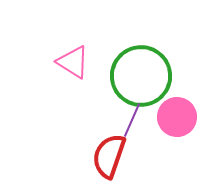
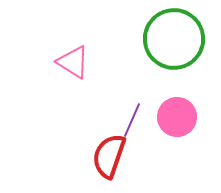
green circle: moved 33 px right, 37 px up
